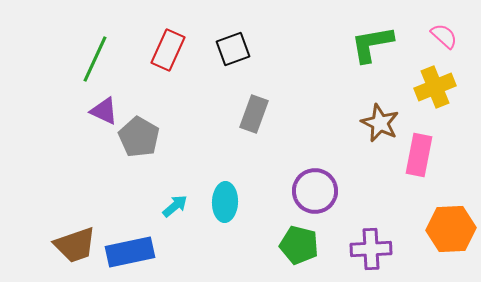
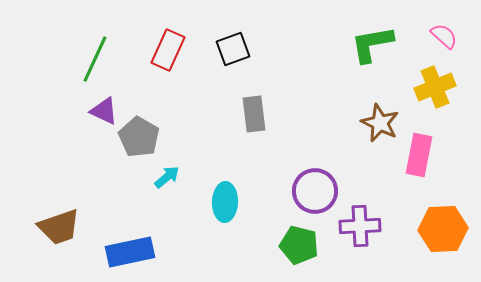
gray rectangle: rotated 27 degrees counterclockwise
cyan arrow: moved 8 px left, 29 px up
orange hexagon: moved 8 px left
brown trapezoid: moved 16 px left, 18 px up
purple cross: moved 11 px left, 23 px up
